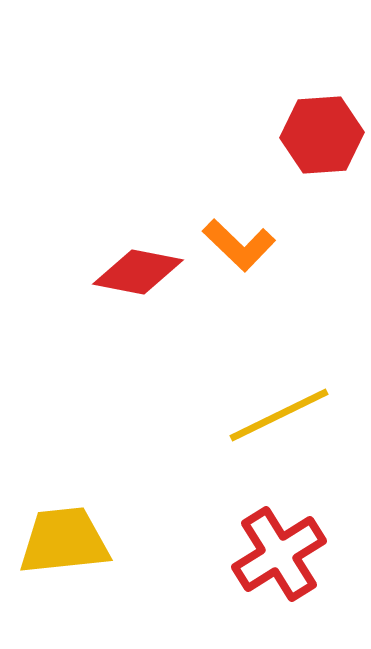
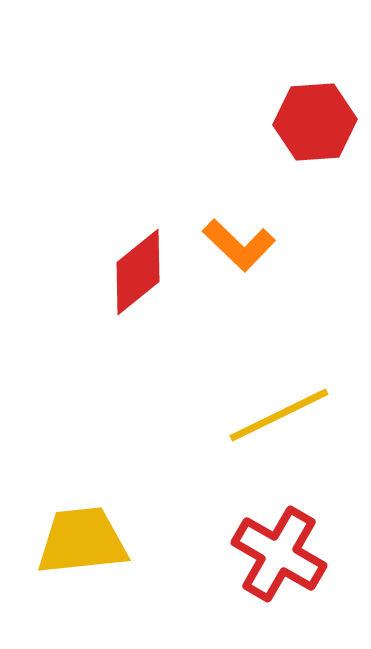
red hexagon: moved 7 px left, 13 px up
red diamond: rotated 50 degrees counterclockwise
yellow trapezoid: moved 18 px right
red cross: rotated 28 degrees counterclockwise
